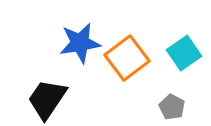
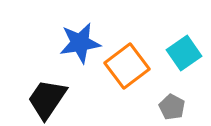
orange square: moved 8 px down
